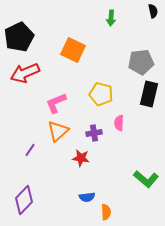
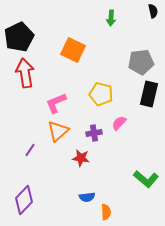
red arrow: rotated 104 degrees clockwise
pink semicircle: rotated 42 degrees clockwise
